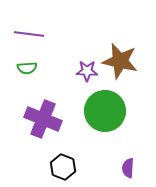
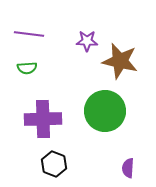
purple star: moved 30 px up
purple cross: rotated 24 degrees counterclockwise
black hexagon: moved 9 px left, 3 px up
